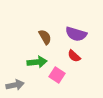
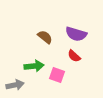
brown semicircle: rotated 21 degrees counterclockwise
green arrow: moved 3 px left, 4 px down
pink square: rotated 14 degrees counterclockwise
